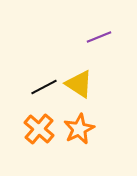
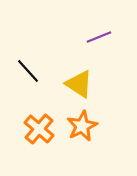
black line: moved 16 px left, 16 px up; rotated 76 degrees clockwise
orange star: moved 3 px right, 3 px up
